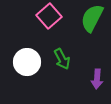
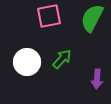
pink square: rotated 30 degrees clockwise
green arrow: rotated 110 degrees counterclockwise
